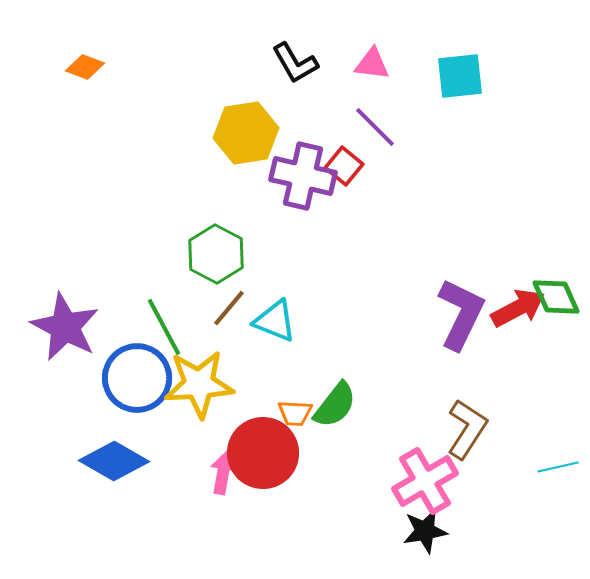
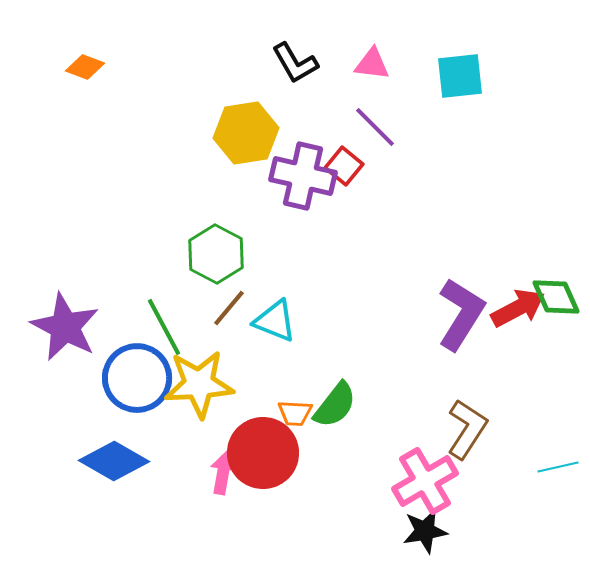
purple L-shape: rotated 6 degrees clockwise
